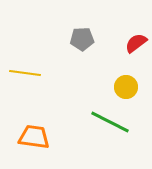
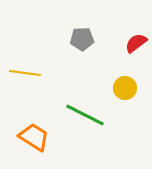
yellow circle: moved 1 px left, 1 px down
green line: moved 25 px left, 7 px up
orange trapezoid: rotated 24 degrees clockwise
